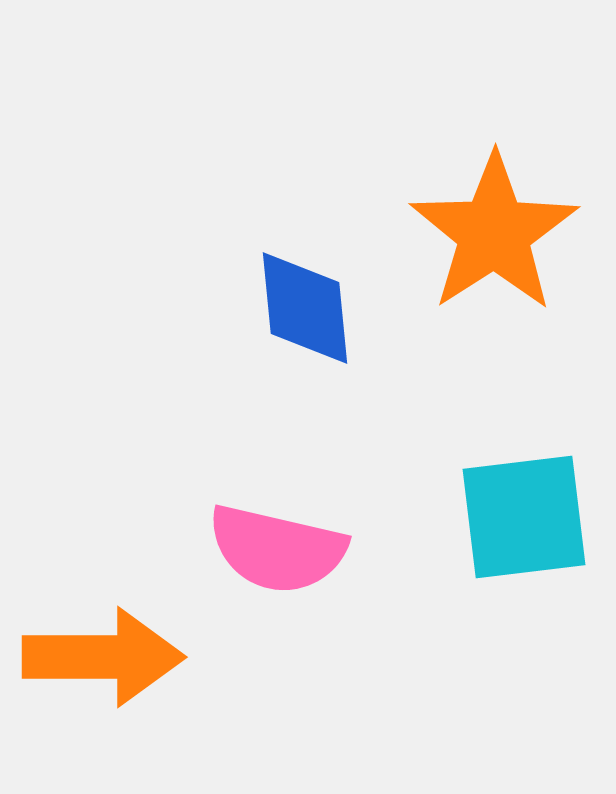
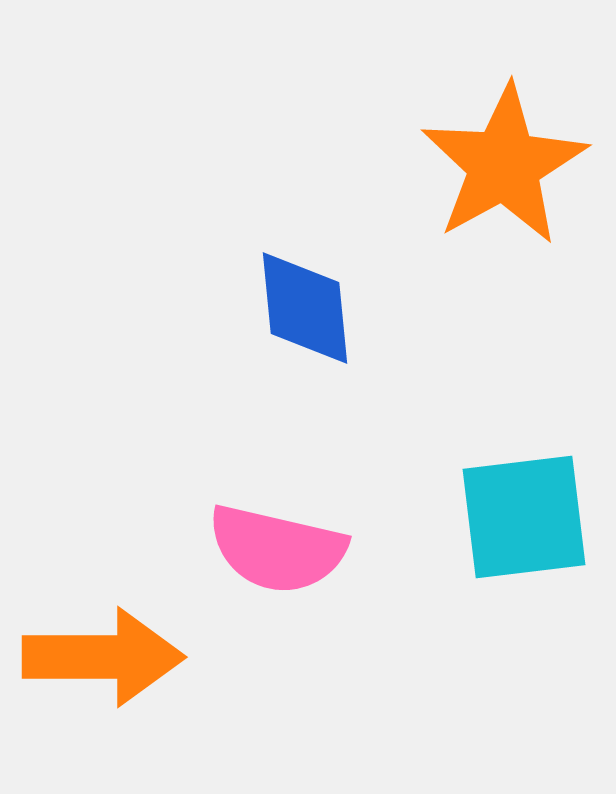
orange star: moved 10 px right, 68 px up; rotated 4 degrees clockwise
